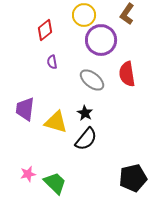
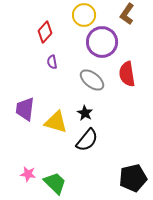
red diamond: moved 2 px down; rotated 10 degrees counterclockwise
purple circle: moved 1 px right, 2 px down
black semicircle: moved 1 px right, 1 px down
pink star: rotated 21 degrees clockwise
